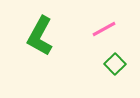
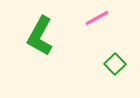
pink line: moved 7 px left, 11 px up
